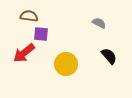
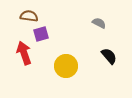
purple square: rotated 21 degrees counterclockwise
red arrow: rotated 110 degrees clockwise
yellow circle: moved 2 px down
